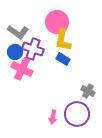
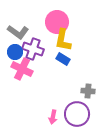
gray cross: rotated 24 degrees counterclockwise
